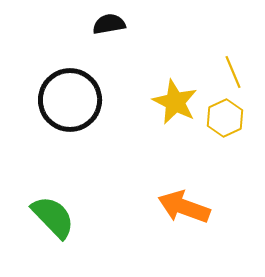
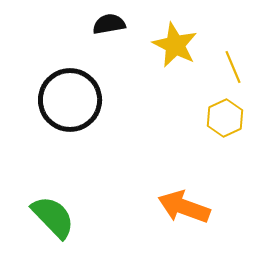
yellow line: moved 5 px up
yellow star: moved 57 px up
